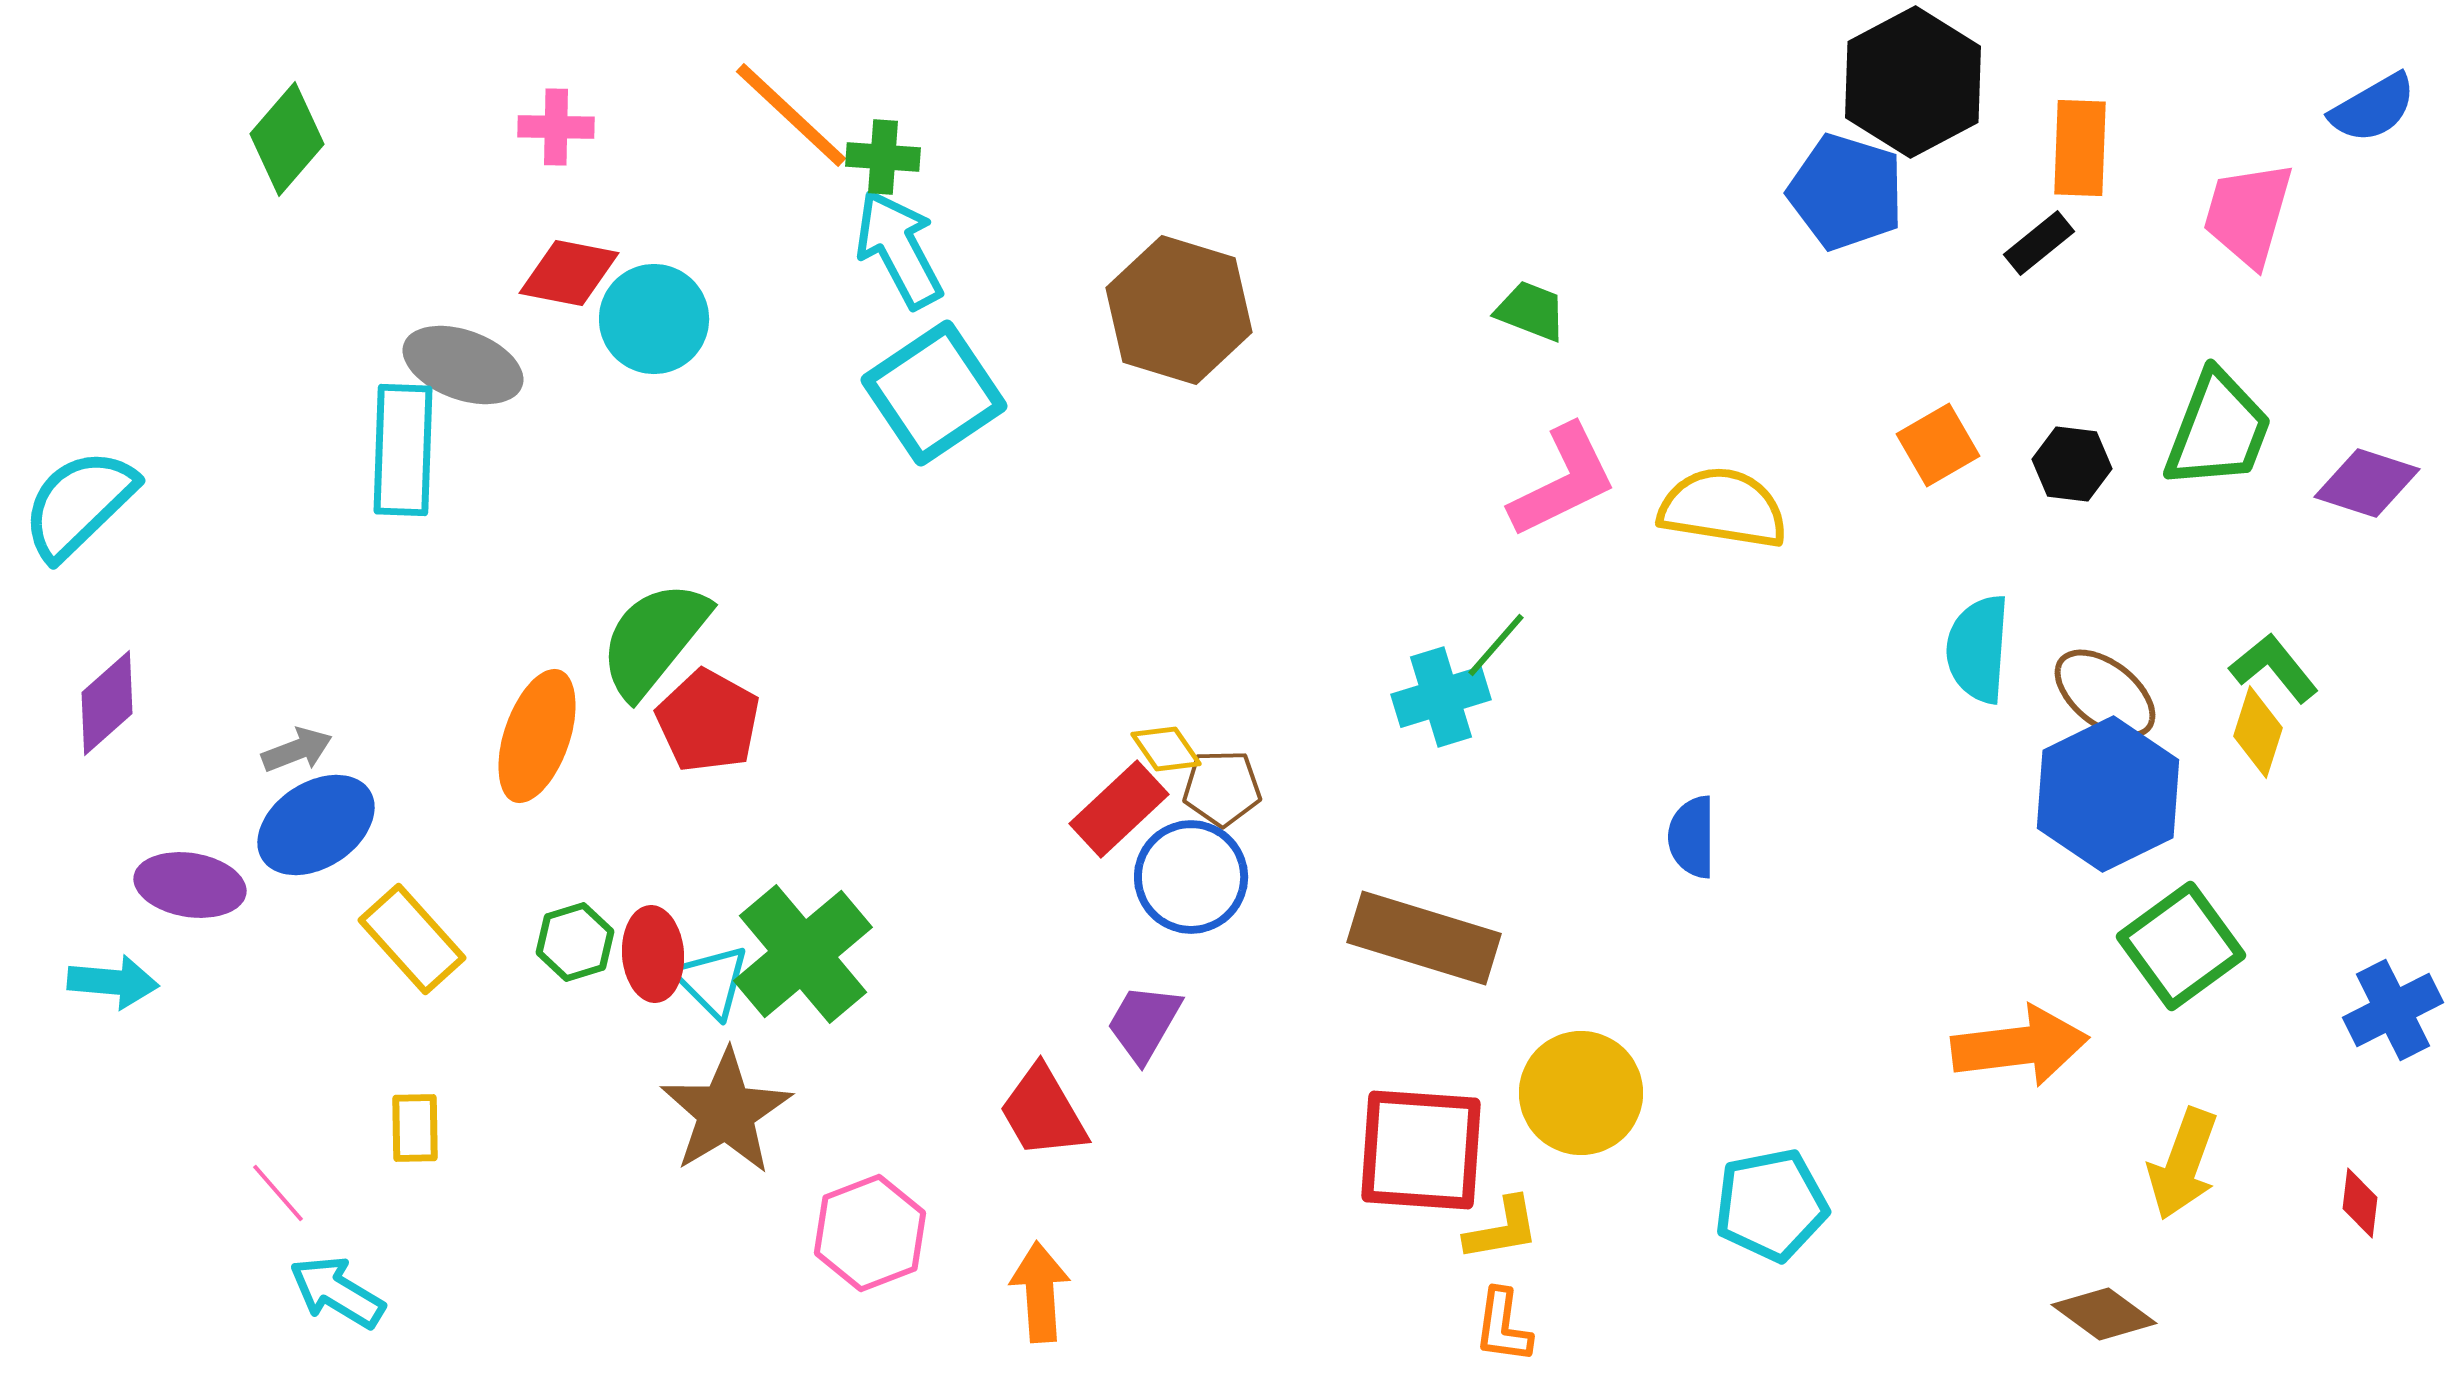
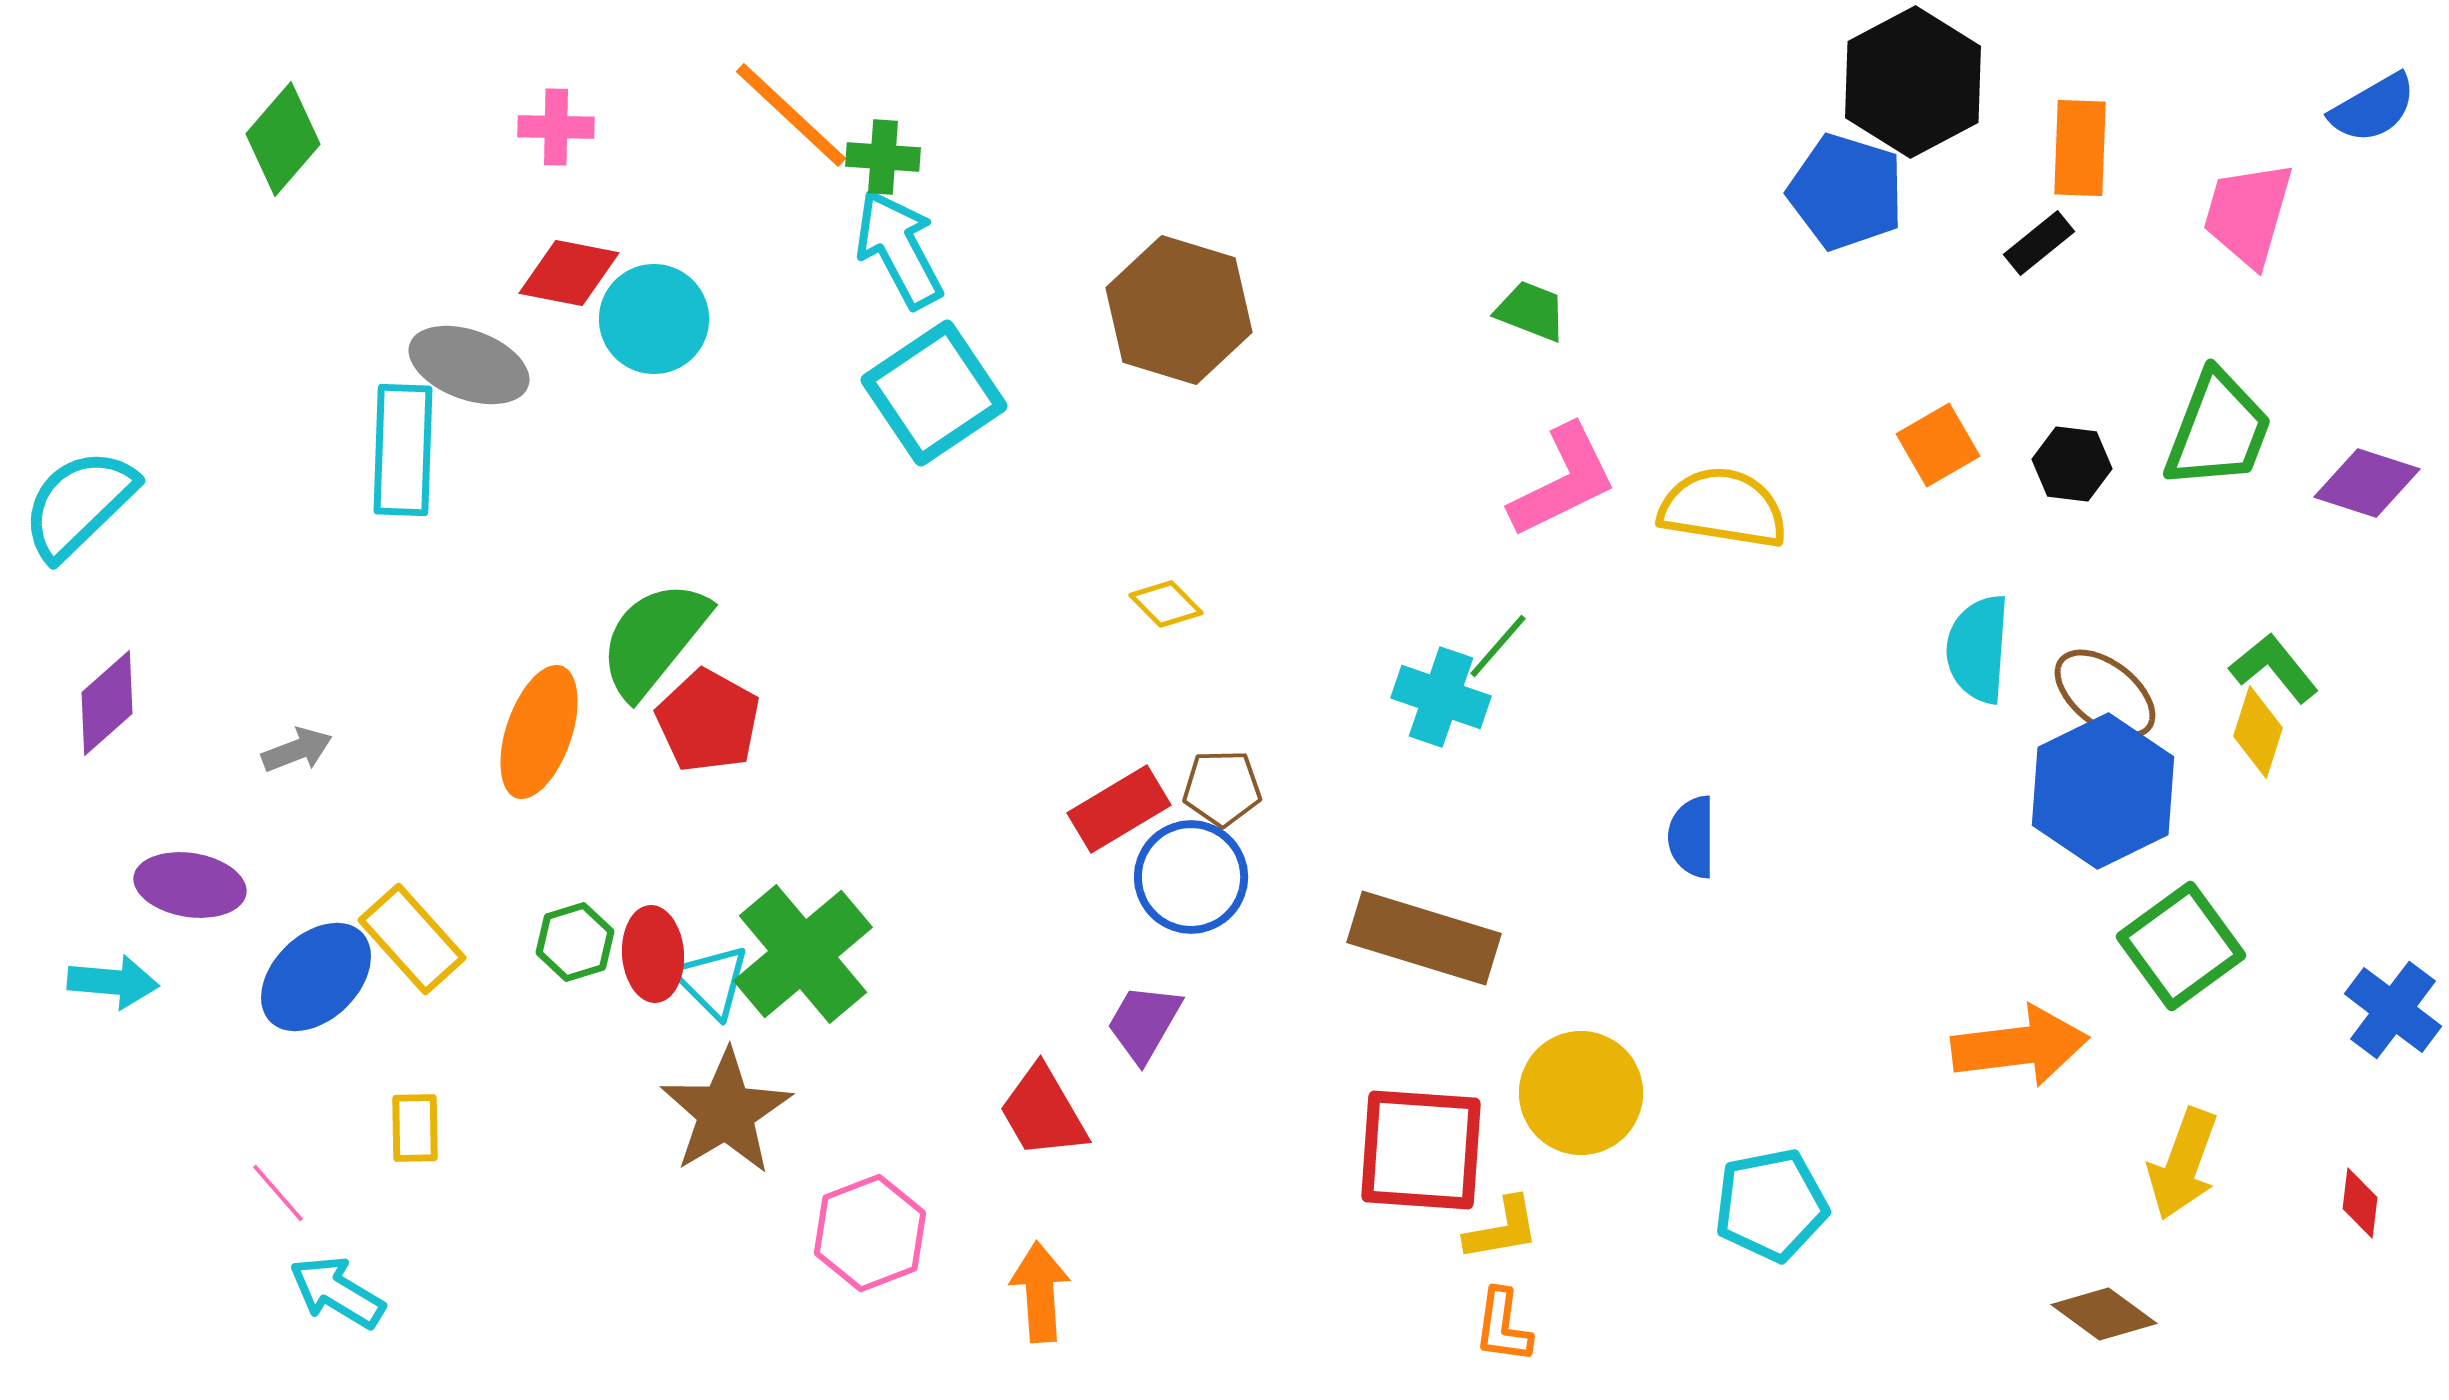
green diamond at (287, 139): moved 4 px left
gray ellipse at (463, 365): moved 6 px right
green line at (1496, 645): moved 2 px right, 1 px down
cyan cross at (1441, 697): rotated 36 degrees clockwise
orange ellipse at (537, 736): moved 2 px right, 4 px up
yellow diamond at (1166, 749): moved 145 px up; rotated 10 degrees counterclockwise
blue hexagon at (2108, 794): moved 5 px left, 3 px up
red rectangle at (1119, 809): rotated 12 degrees clockwise
blue ellipse at (316, 825): moved 152 px down; rotated 11 degrees counterclockwise
blue cross at (2393, 1010): rotated 26 degrees counterclockwise
